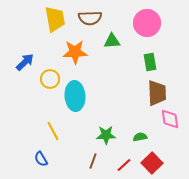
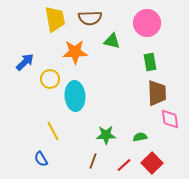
green triangle: rotated 18 degrees clockwise
